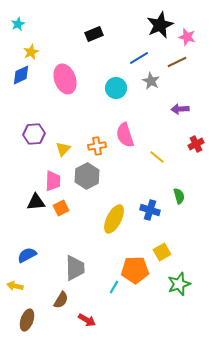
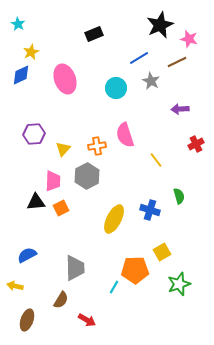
cyan star: rotated 16 degrees counterclockwise
pink star: moved 2 px right, 2 px down
yellow line: moved 1 px left, 3 px down; rotated 14 degrees clockwise
